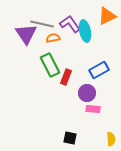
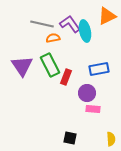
purple triangle: moved 4 px left, 32 px down
blue rectangle: moved 1 px up; rotated 18 degrees clockwise
